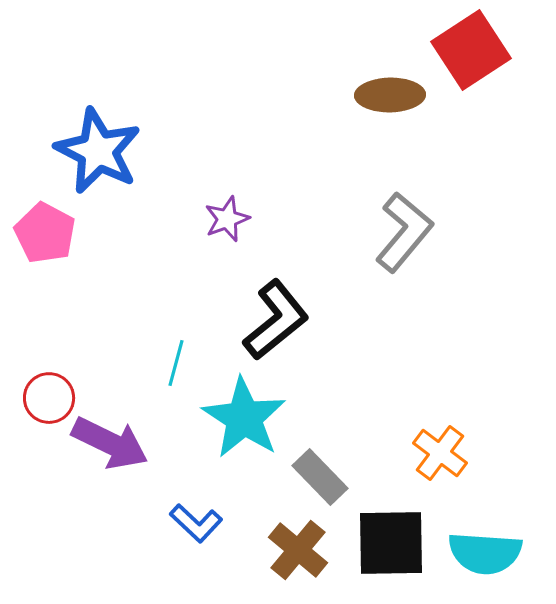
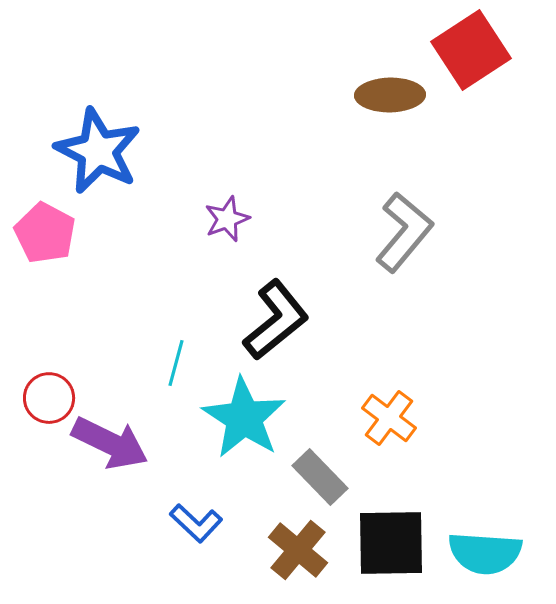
orange cross: moved 51 px left, 35 px up
